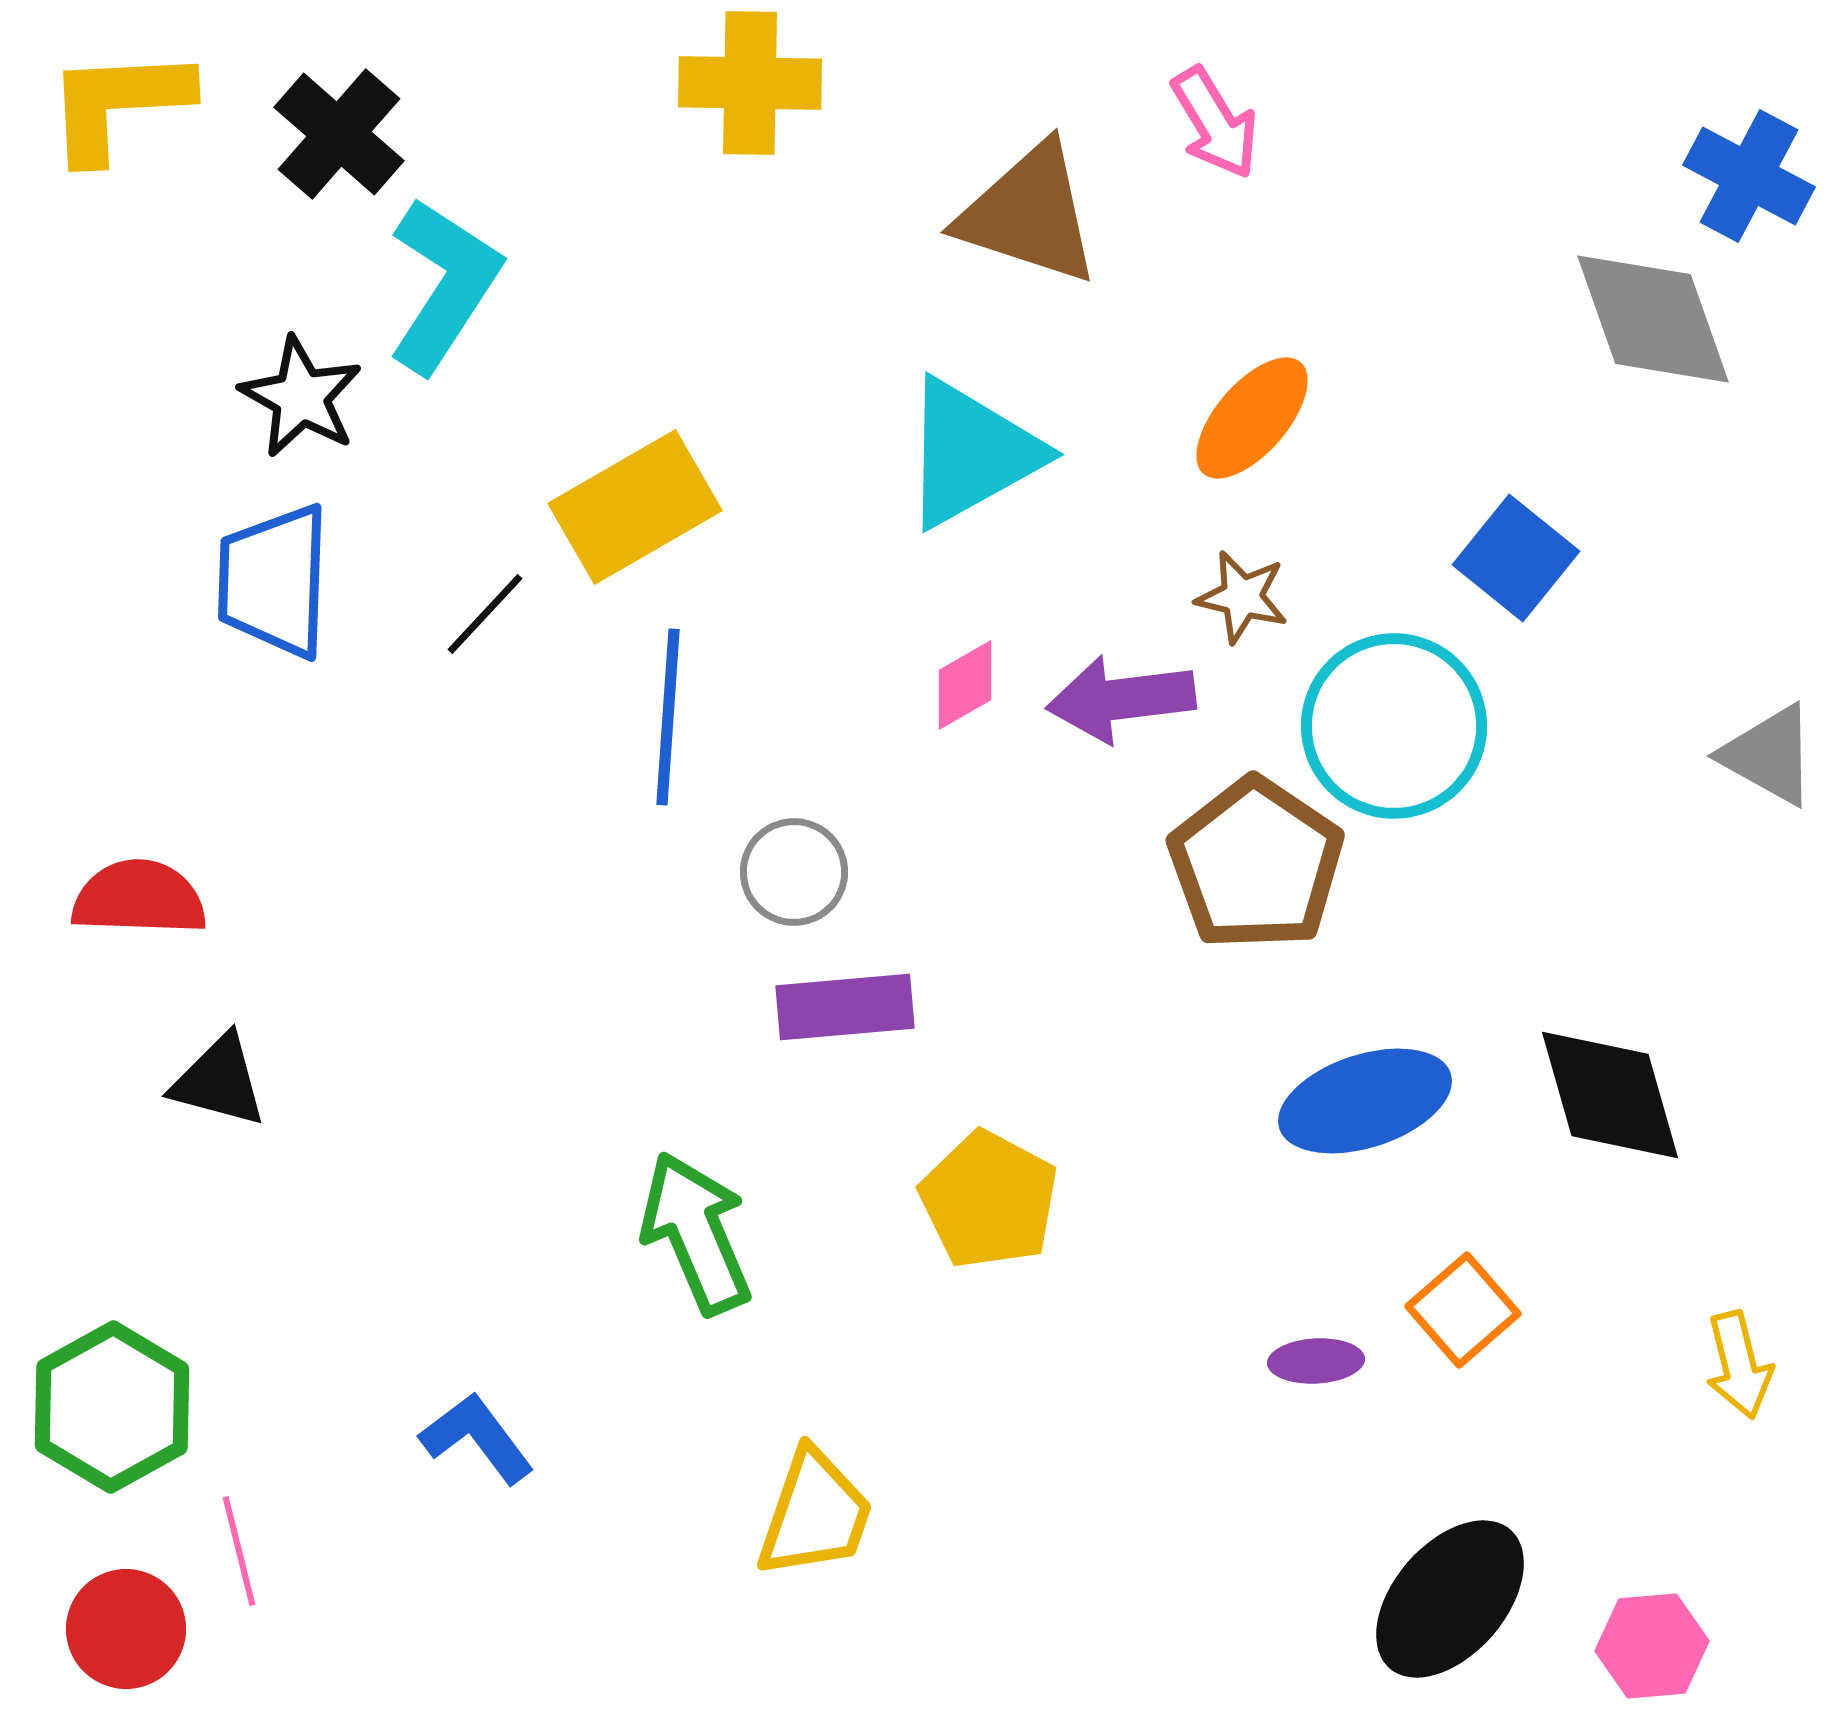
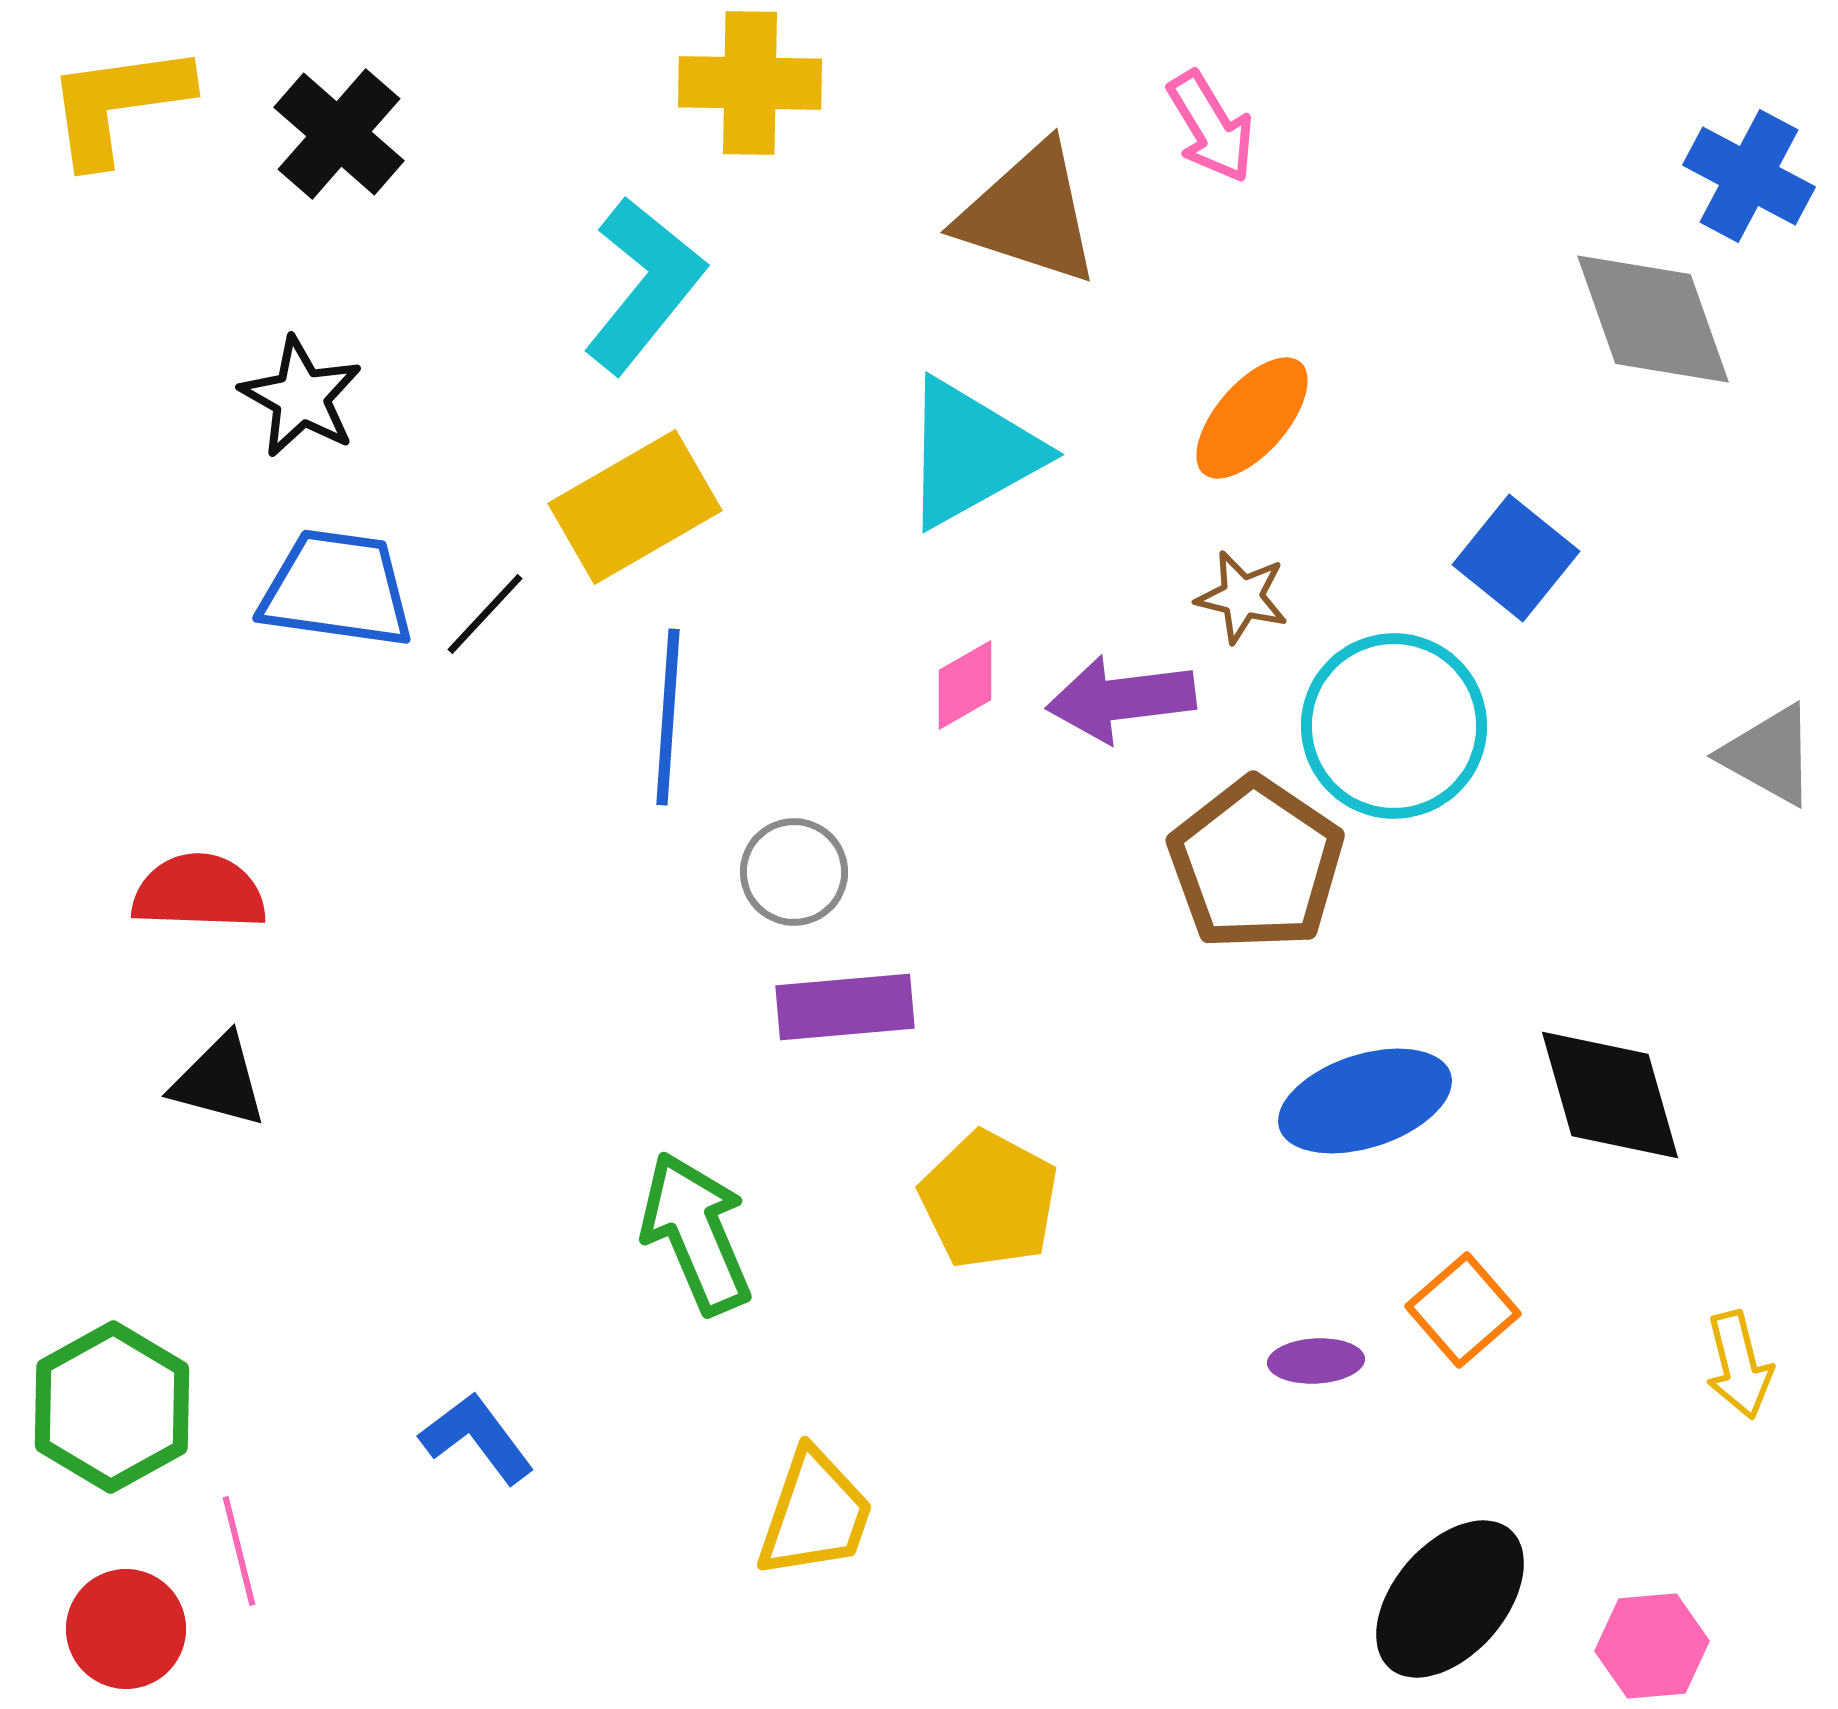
yellow L-shape: rotated 5 degrees counterclockwise
pink arrow: moved 4 px left, 4 px down
cyan L-shape: moved 200 px right; rotated 6 degrees clockwise
blue trapezoid: moved 63 px right, 8 px down; rotated 96 degrees clockwise
red semicircle: moved 60 px right, 6 px up
